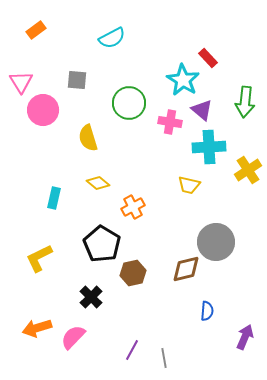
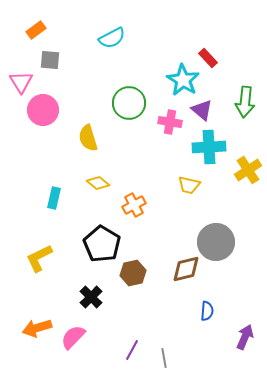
gray square: moved 27 px left, 20 px up
orange cross: moved 1 px right, 2 px up
